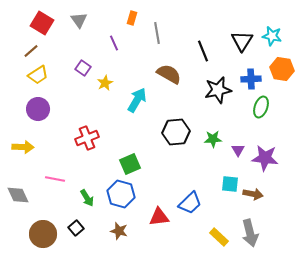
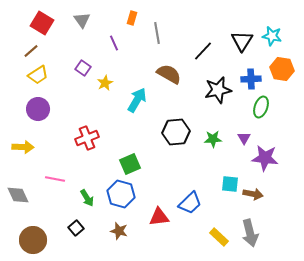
gray triangle: moved 3 px right
black line: rotated 65 degrees clockwise
purple triangle: moved 6 px right, 12 px up
brown circle: moved 10 px left, 6 px down
